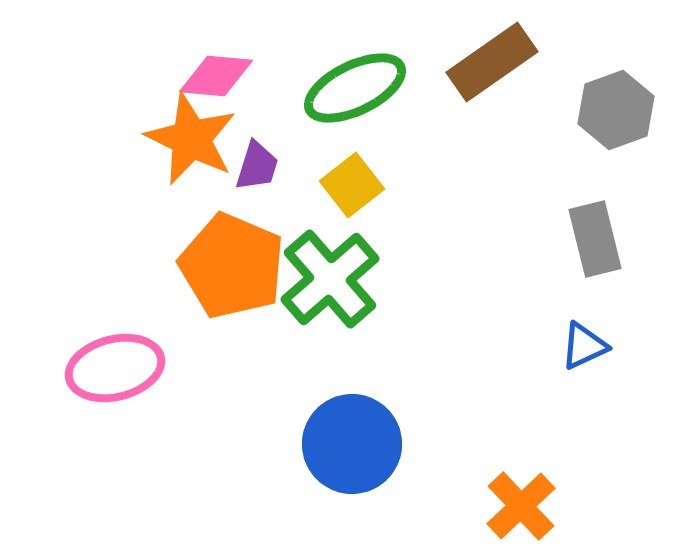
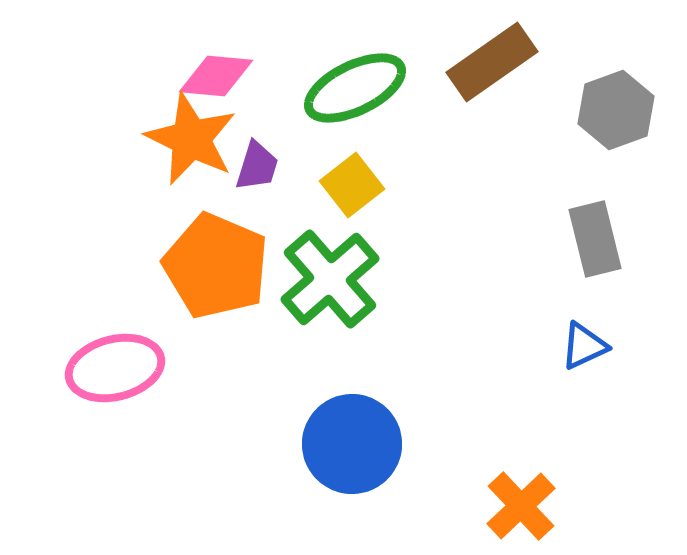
orange pentagon: moved 16 px left
